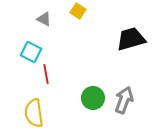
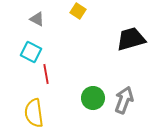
gray triangle: moved 7 px left
